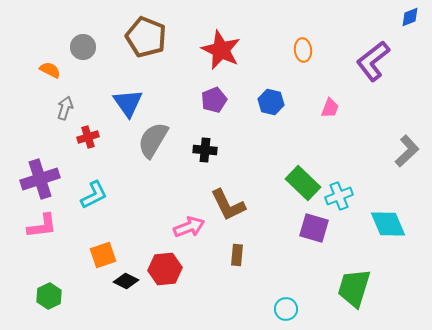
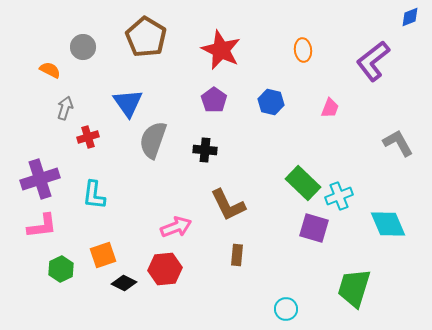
brown pentagon: rotated 9 degrees clockwise
purple pentagon: rotated 15 degrees counterclockwise
gray semicircle: rotated 12 degrees counterclockwise
gray L-shape: moved 9 px left, 8 px up; rotated 76 degrees counterclockwise
cyan L-shape: rotated 124 degrees clockwise
pink arrow: moved 13 px left
black diamond: moved 2 px left, 2 px down
green hexagon: moved 12 px right, 27 px up
